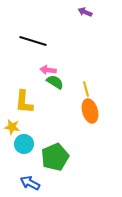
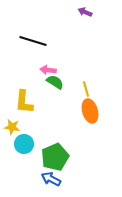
blue arrow: moved 21 px right, 4 px up
